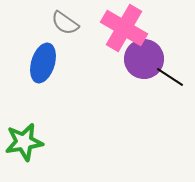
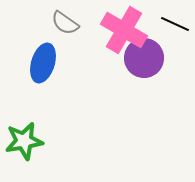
pink cross: moved 2 px down
purple circle: moved 1 px up
black line: moved 5 px right, 53 px up; rotated 8 degrees counterclockwise
green star: moved 1 px up
